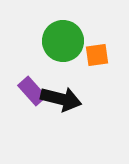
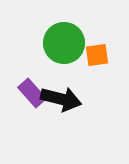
green circle: moved 1 px right, 2 px down
purple rectangle: moved 2 px down
